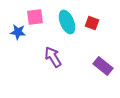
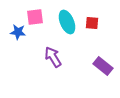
red square: rotated 16 degrees counterclockwise
